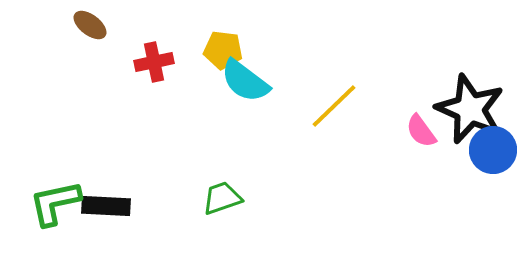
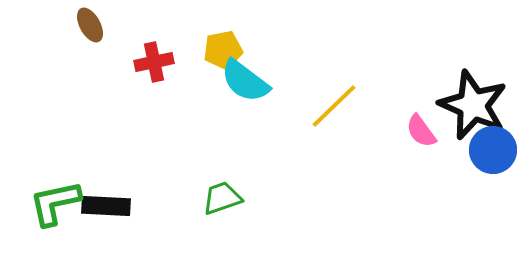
brown ellipse: rotated 24 degrees clockwise
yellow pentagon: rotated 18 degrees counterclockwise
black star: moved 3 px right, 4 px up
